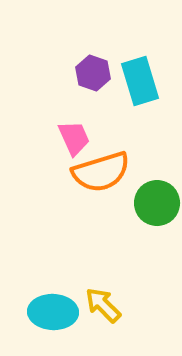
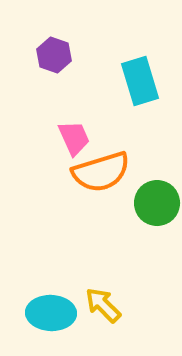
purple hexagon: moved 39 px left, 18 px up
cyan ellipse: moved 2 px left, 1 px down
